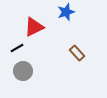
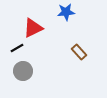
blue star: rotated 12 degrees clockwise
red triangle: moved 1 px left, 1 px down
brown rectangle: moved 2 px right, 1 px up
